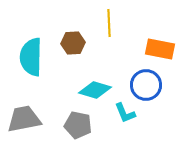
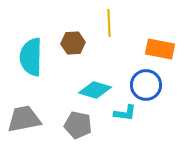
cyan L-shape: rotated 60 degrees counterclockwise
